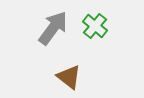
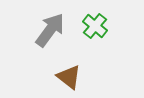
gray arrow: moved 3 px left, 2 px down
